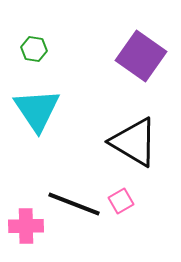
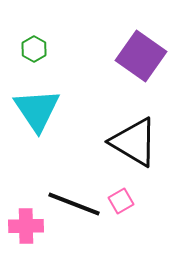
green hexagon: rotated 20 degrees clockwise
